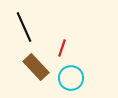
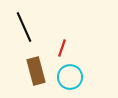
brown rectangle: moved 4 px down; rotated 28 degrees clockwise
cyan circle: moved 1 px left, 1 px up
